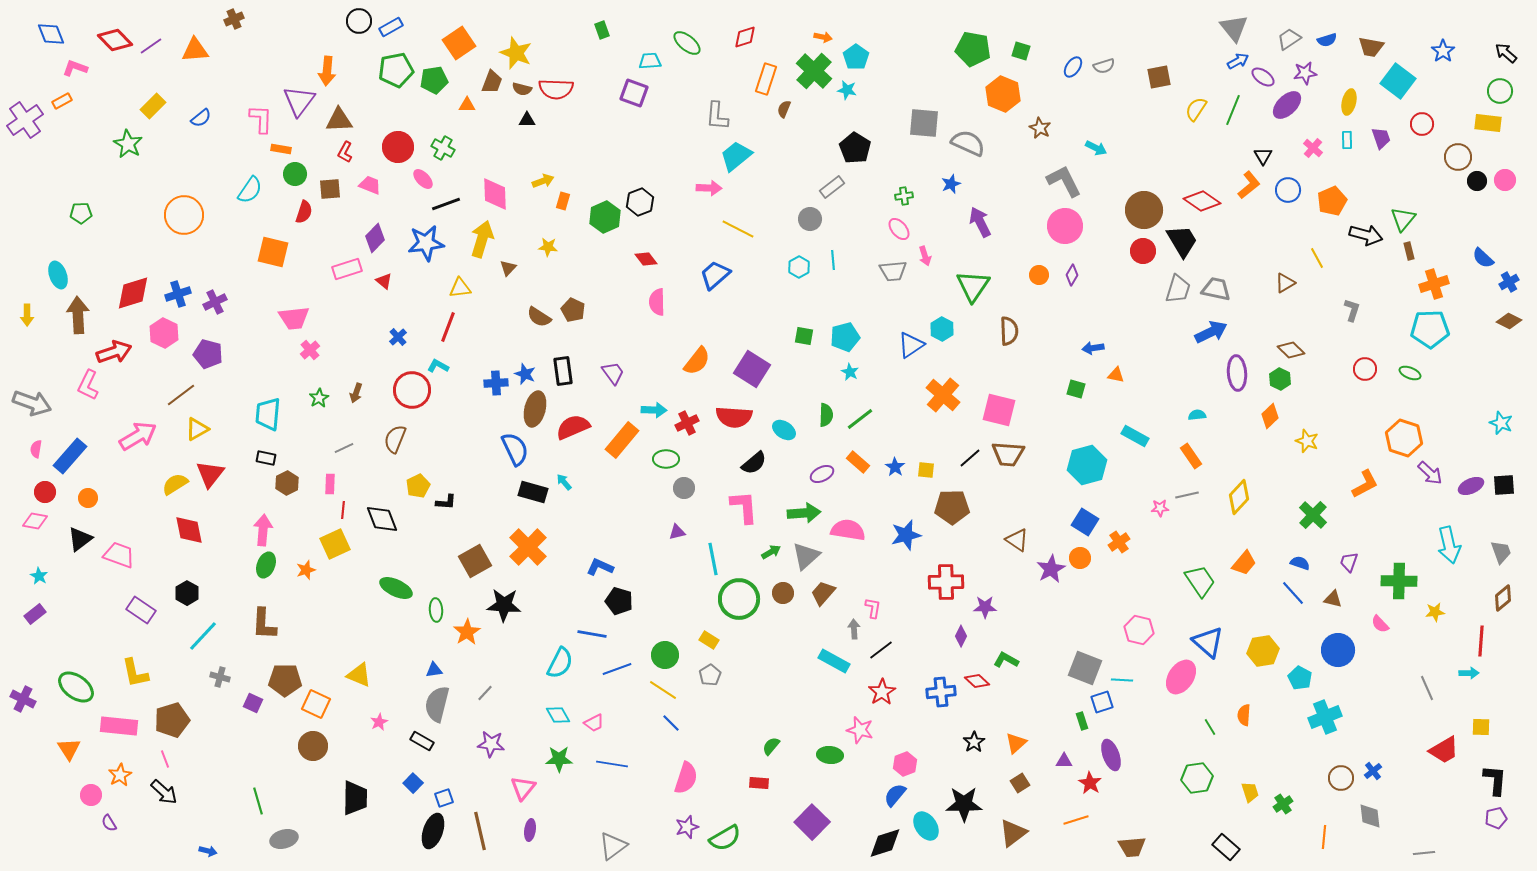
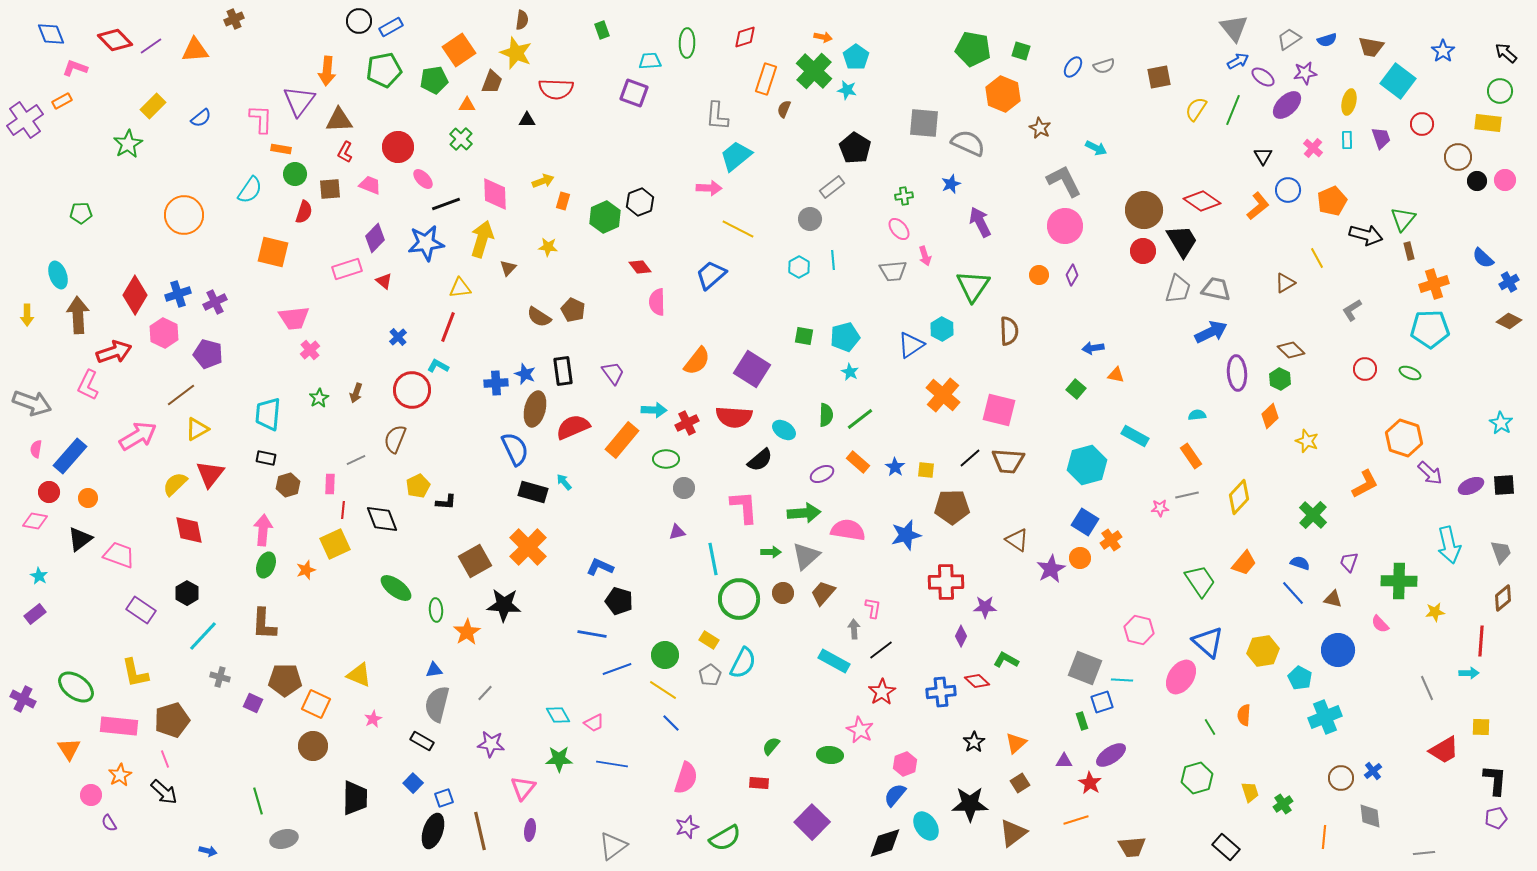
orange square at (459, 43): moved 7 px down
green ellipse at (687, 43): rotated 52 degrees clockwise
green pentagon at (396, 70): moved 12 px left
brown semicircle at (522, 89): moved 69 px up; rotated 96 degrees counterclockwise
green star at (128, 144): rotated 12 degrees clockwise
green cross at (443, 148): moved 18 px right, 9 px up; rotated 15 degrees clockwise
orange L-shape at (1249, 185): moved 9 px right, 21 px down
red diamond at (646, 259): moved 6 px left, 8 px down
blue trapezoid at (715, 275): moved 4 px left
red diamond at (133, 293): moved 2 px right, 2 px down; rotated 42 degrees counterclockwise
gray L-shape at (1352, 310): rotated 140 degrees counterclockwise
green square at (1076, 389): rotated 24 degrees clockwise
cyan star at (1501, 423): rotated 10 degrees clockwise
gray line at (344, 448): moved 12 px right, 12 px down
brown trapezoid at (1008, 454): moved 7 px down
black semicircle at (754, 463): moved 6 px right, 3 px up
brown hexagon at (287, 483): moved 1 px right, 2 px down; rotated 10 degrees clockwise
yellow semicircle at (175, 484): rotated 12 degrees counterclockwise
red circle at (45, 492): moved 4 px right
orange cross at (1119, 542): moved 8 px left, 2 px up
green arrow at (771, 552): rotated 30 degrees clockwise
green ellipse at (396, 588): rotated 12 degrees clockwise
cyan semicircle at (560, 663): moved 183 px right
pink star at (379, 722): moved 6 px left, 3 px up
pink star at (860, 730): rotated 12 degrees clockwise
purple ellipse at (1111, 755): rotated 76 degrees clockwise
green hexagon at (1197, 778): rotated 8 degrees counterclockwise
black star at (964, 804): moved 6 px right
